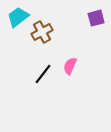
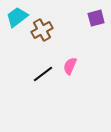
cyan trapezoid: moved 1 px left
brown cross: moved 2 px up
black line: rotated 15 degrees clockwise
